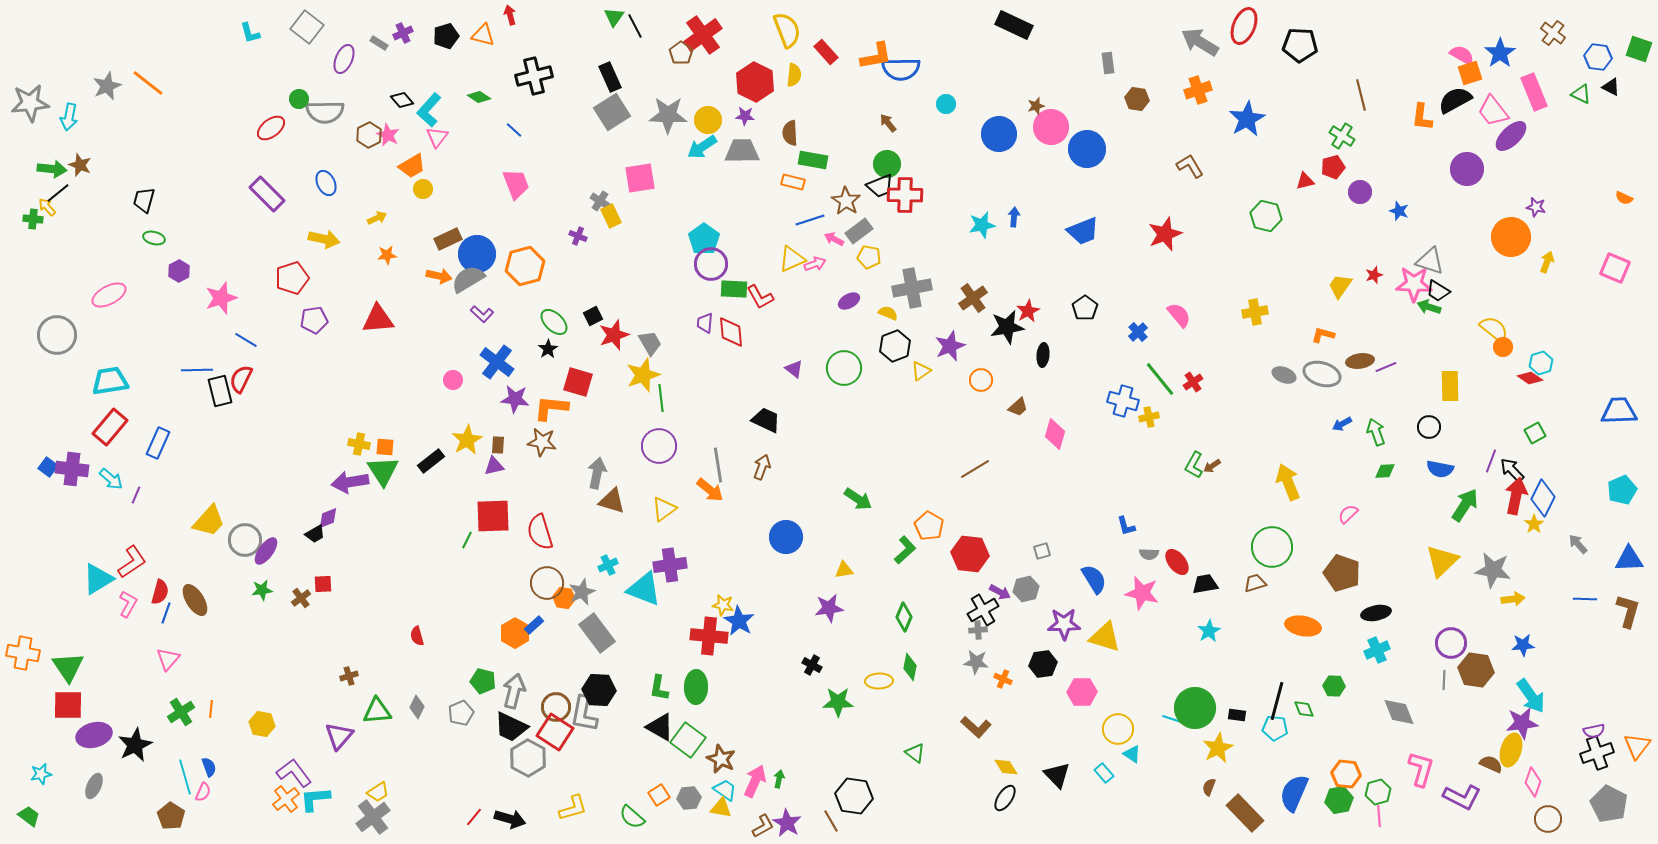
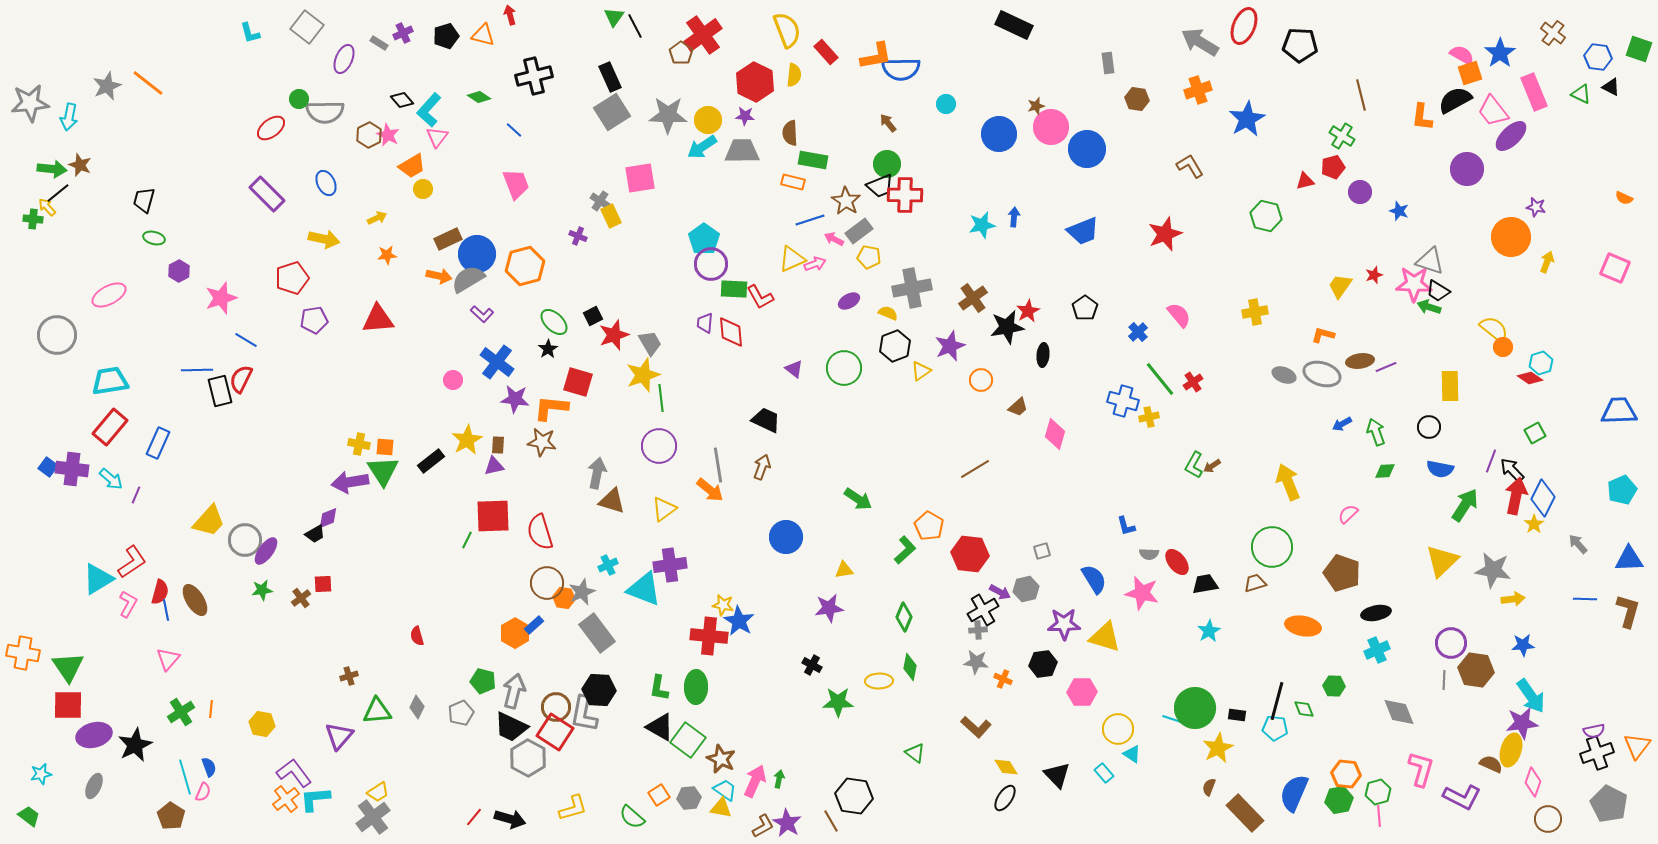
blue line at (166, 613): moved 3 px up; rotated 30 degrees counterclockwise
